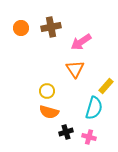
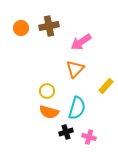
brown cross: moved 2 px left, 1 px up
orange triangle: rotated 18 degrees clockwise
cyan semicircle: moved 17 px left
